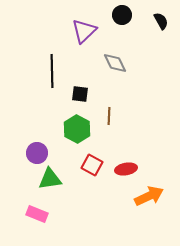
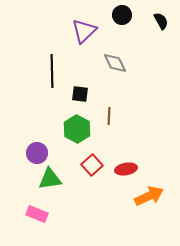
red square: rotated 20 degrees clockwise
